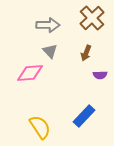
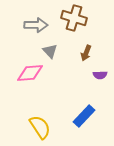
brown cross: moved 18 px left; rotated 30 degrees counterclockwise
gray arrow: moved 12 px left
